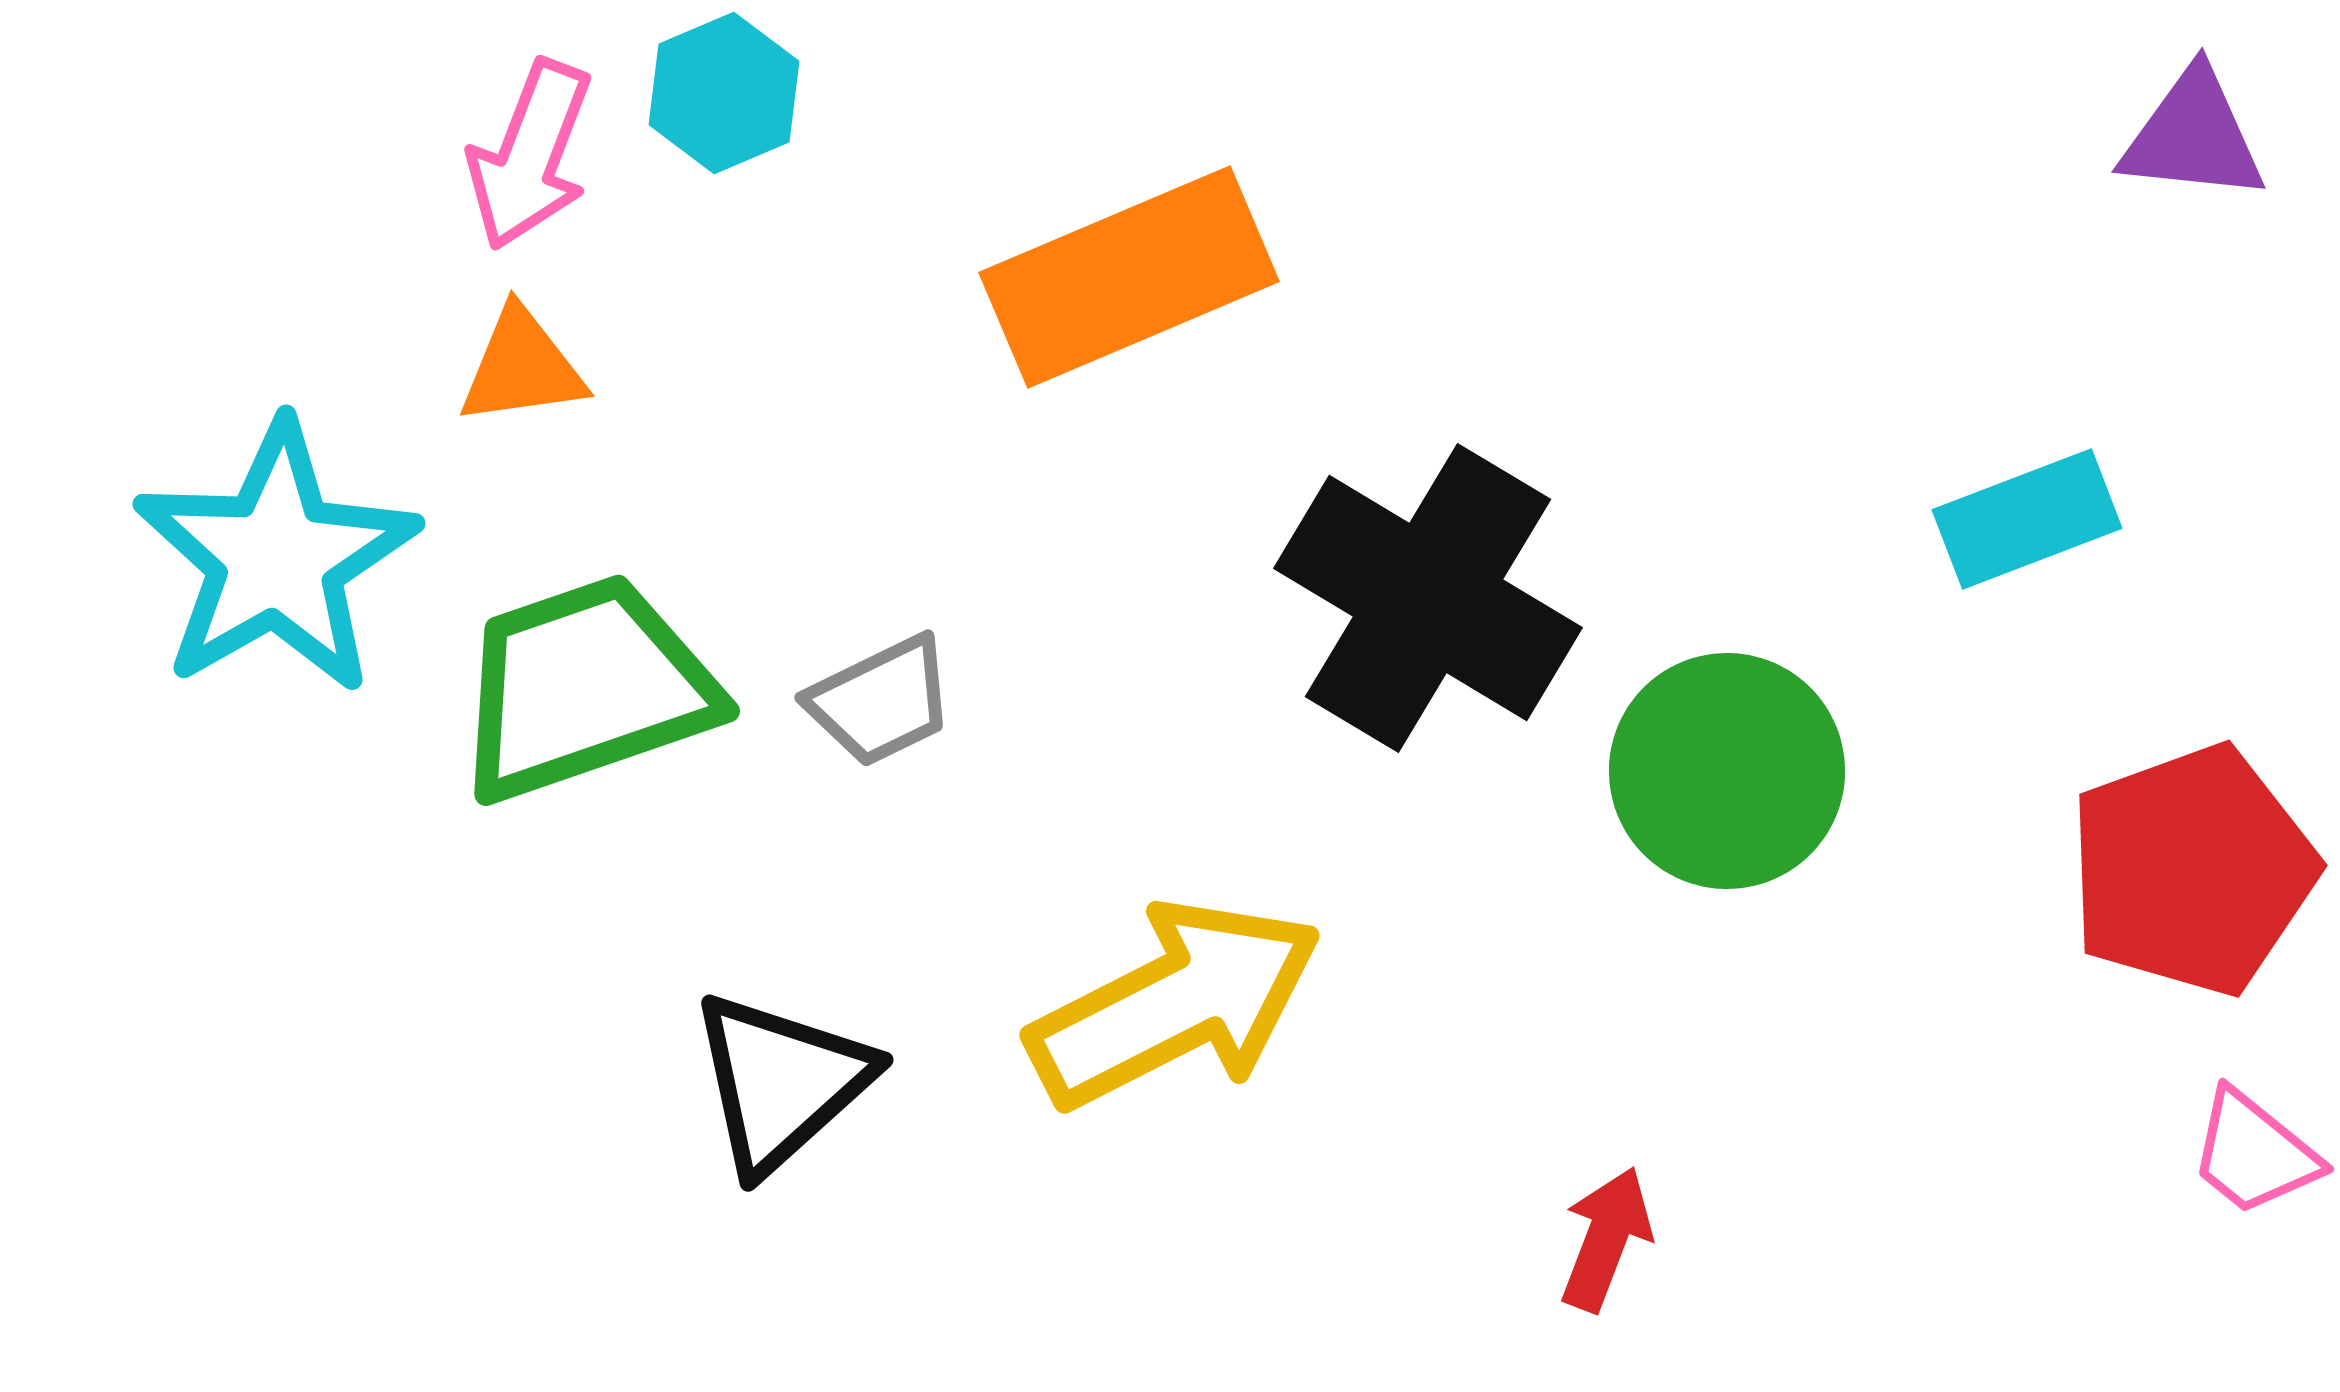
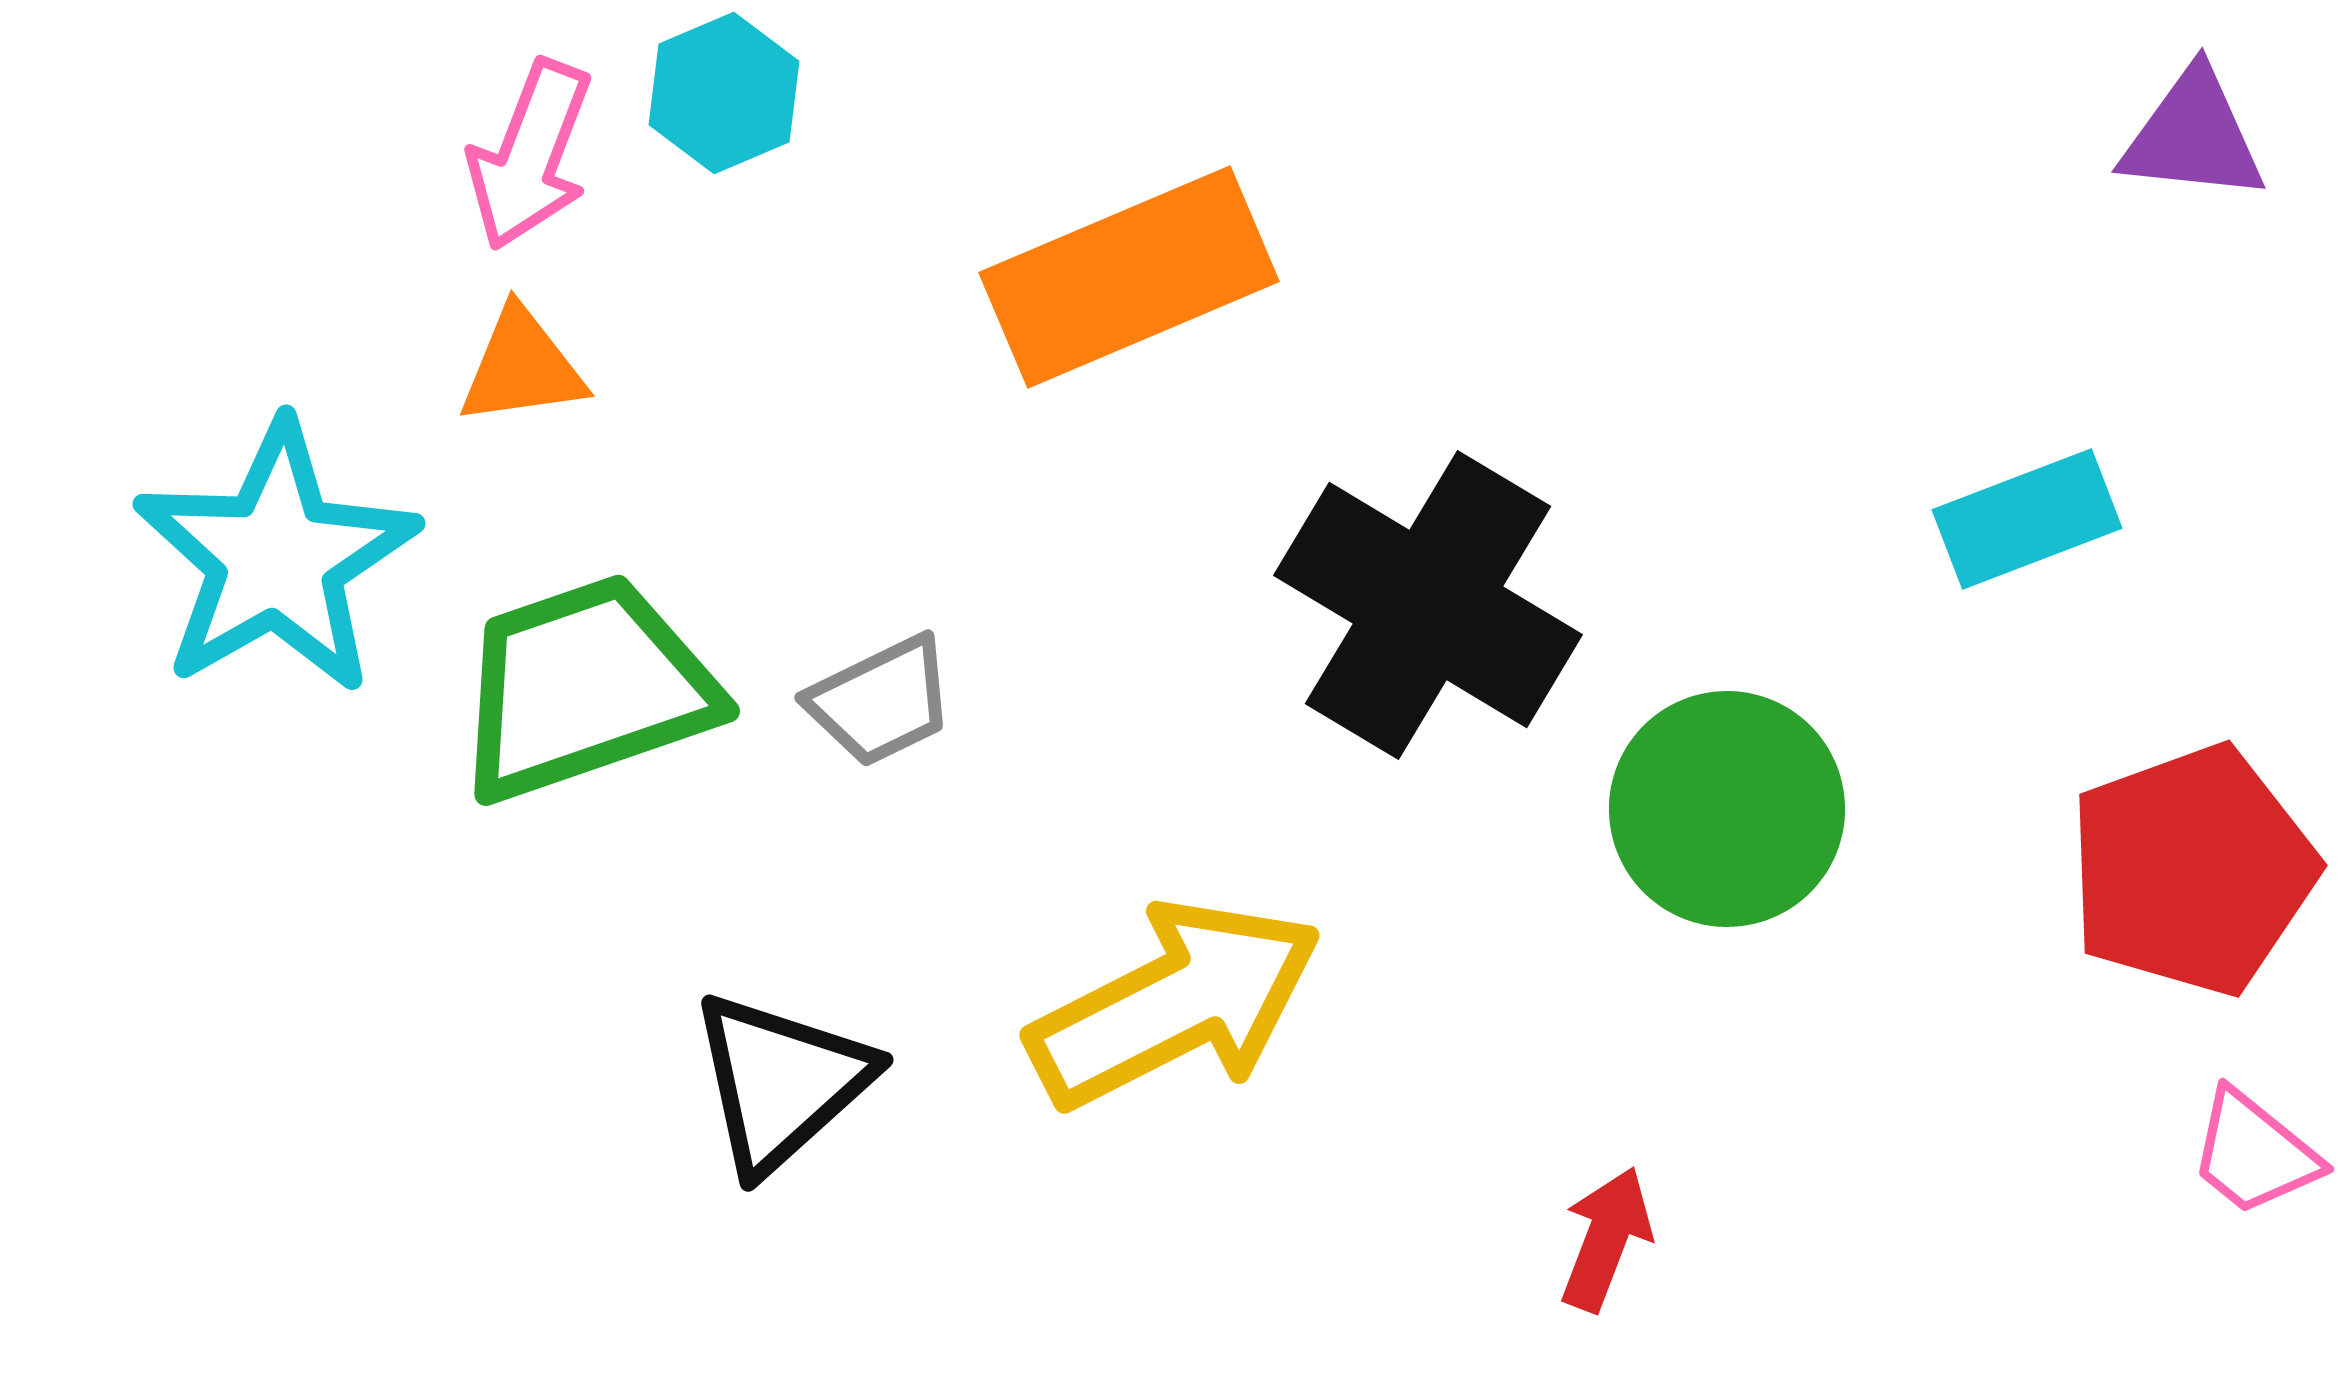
black cross: moved 7 px down
green circle: moved 38 px down
